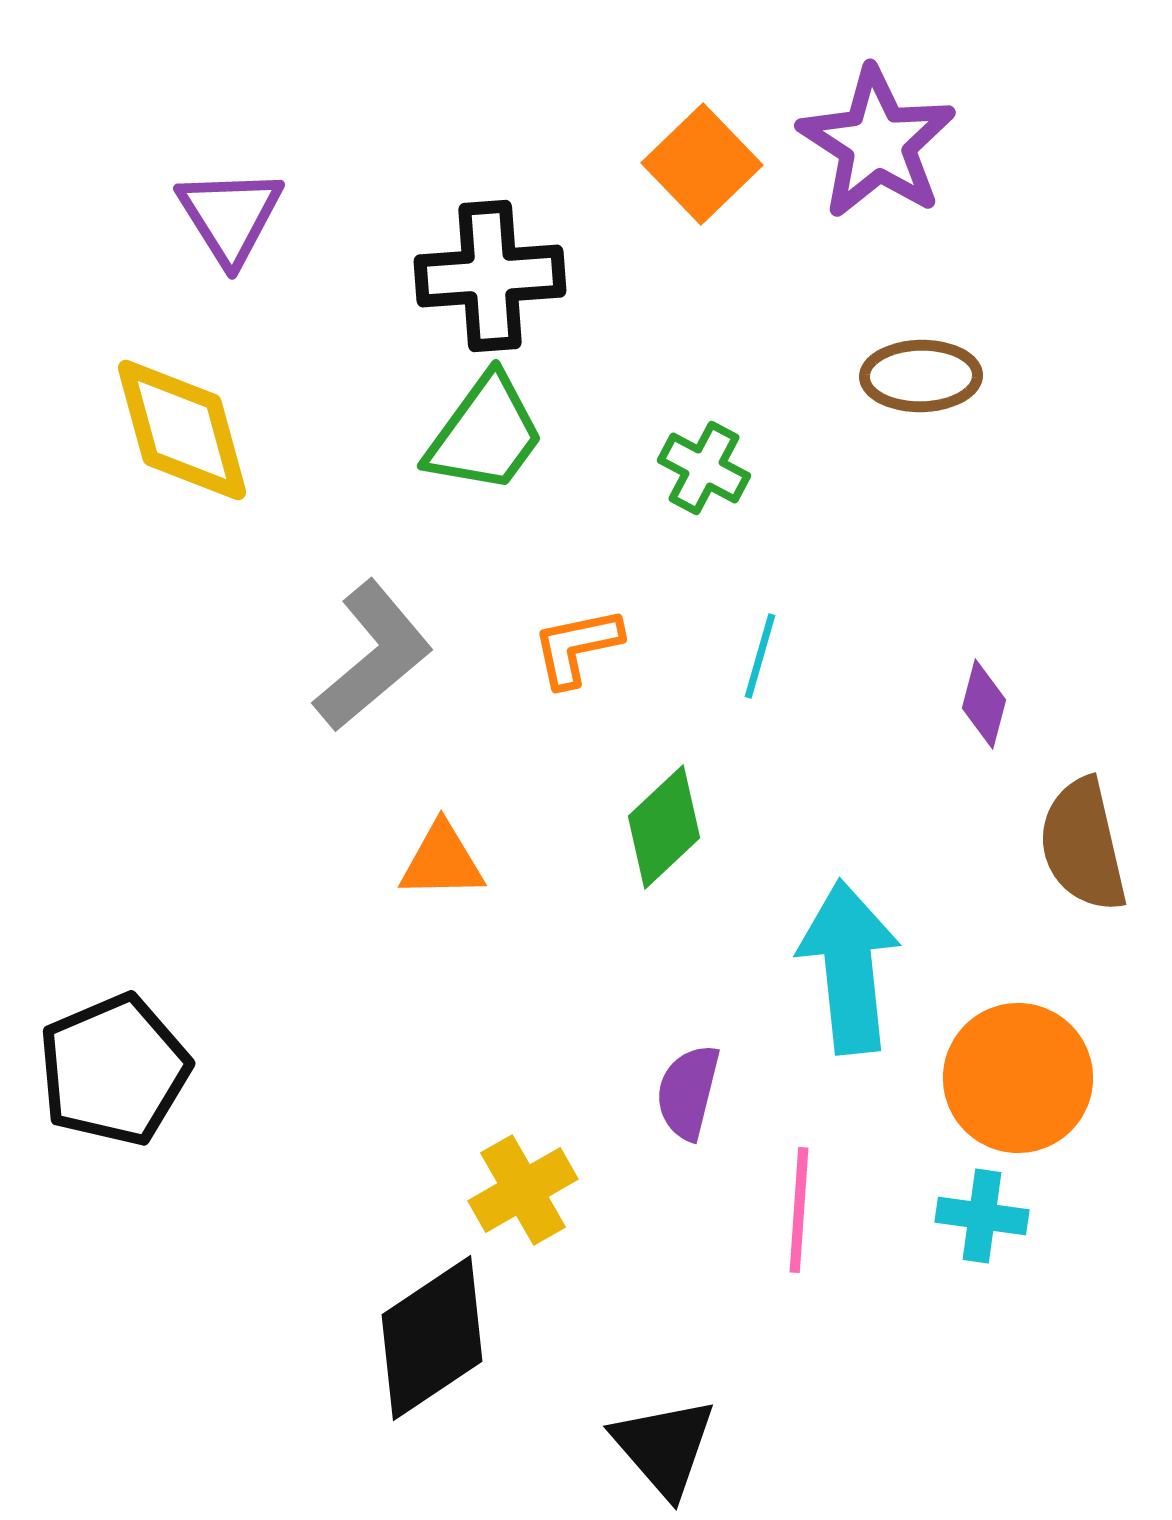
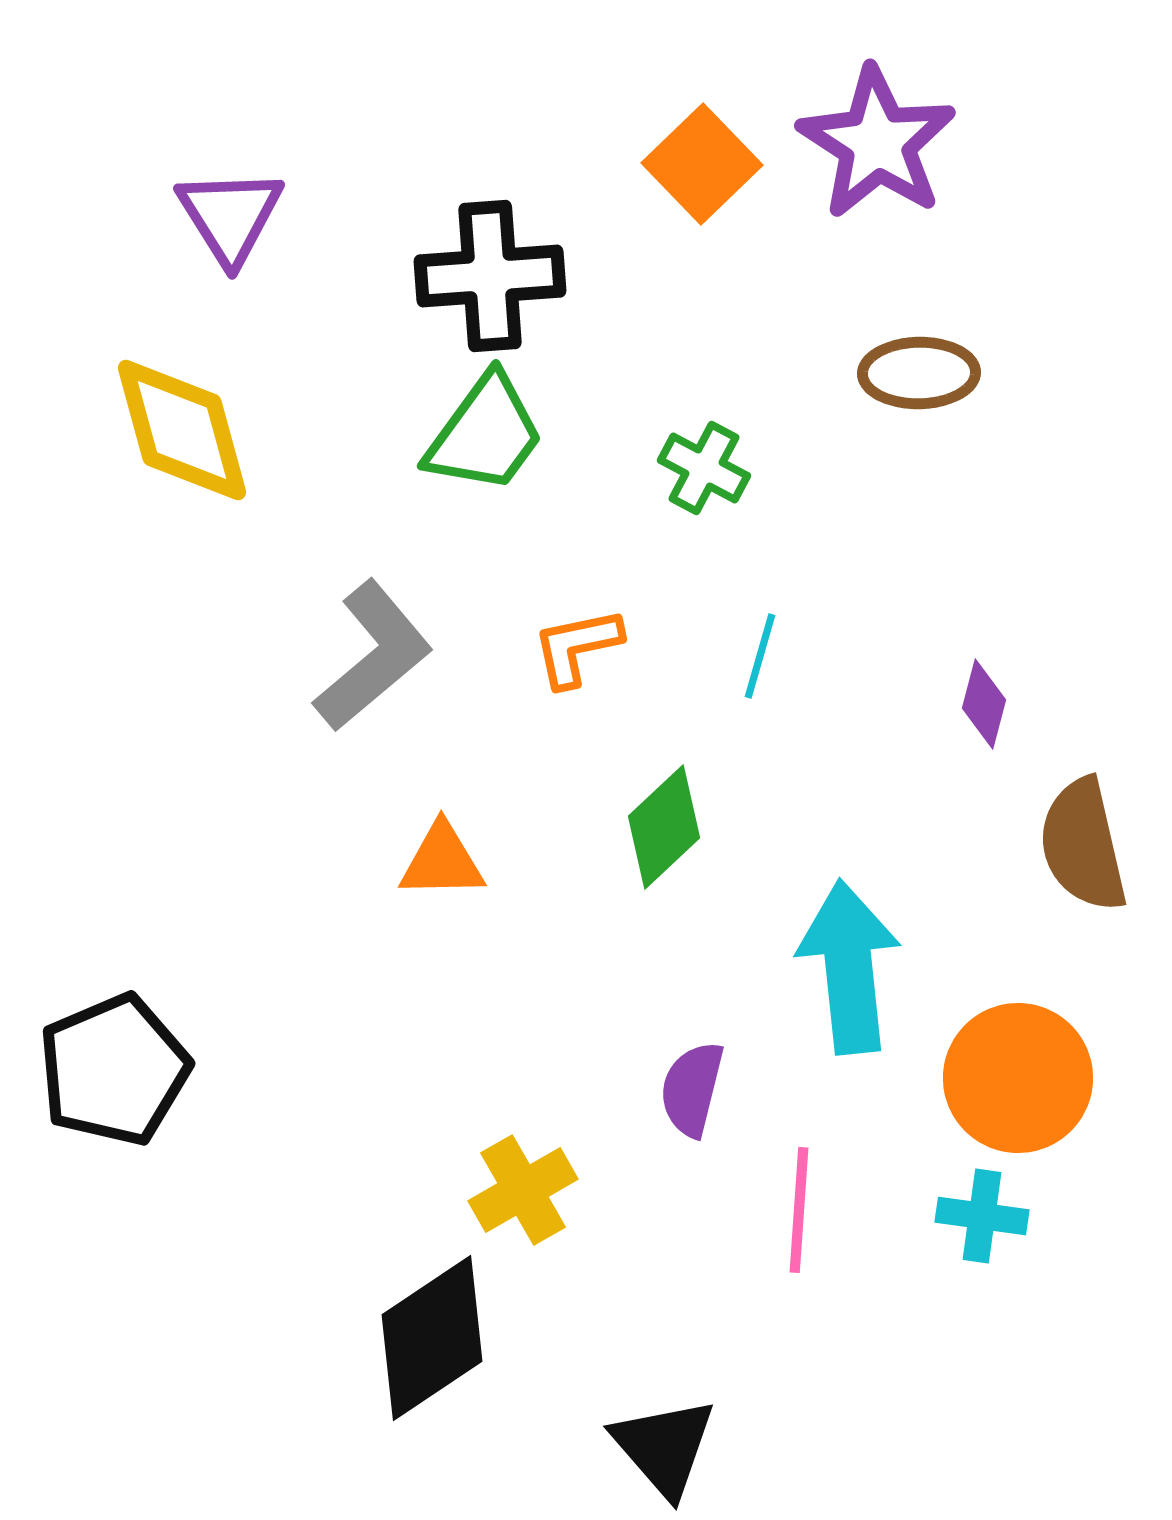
brown ellipse: moved 2 px left, 3 px up
purple semicircle: moved 4 px right, 3 px up
